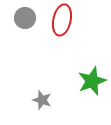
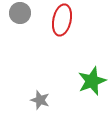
gray circle: moved 5 px left, 5 px up
gray star: moved 2 px left
